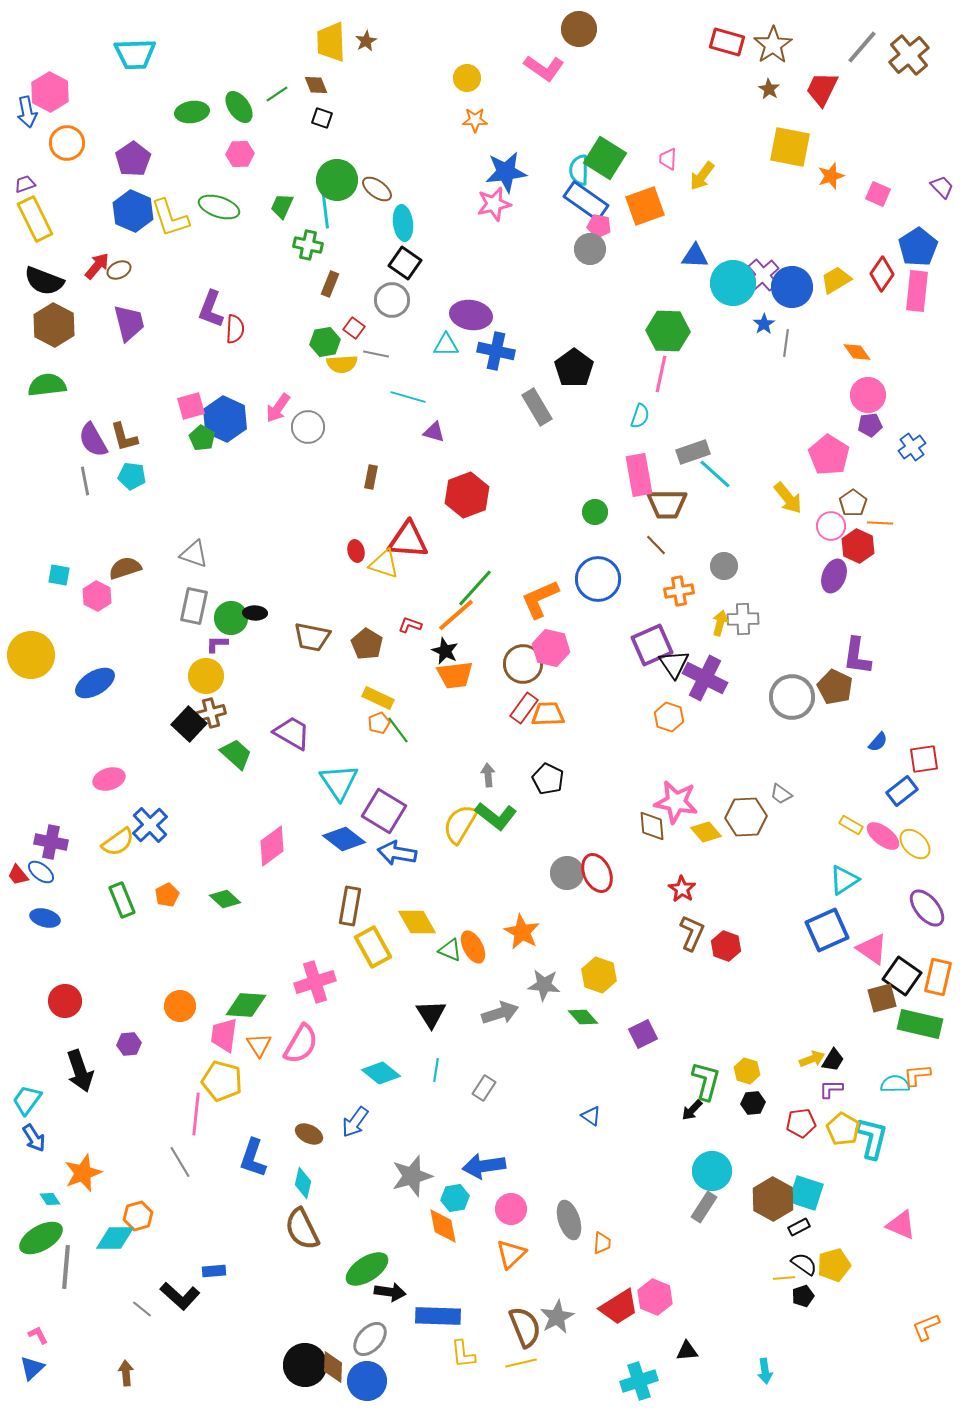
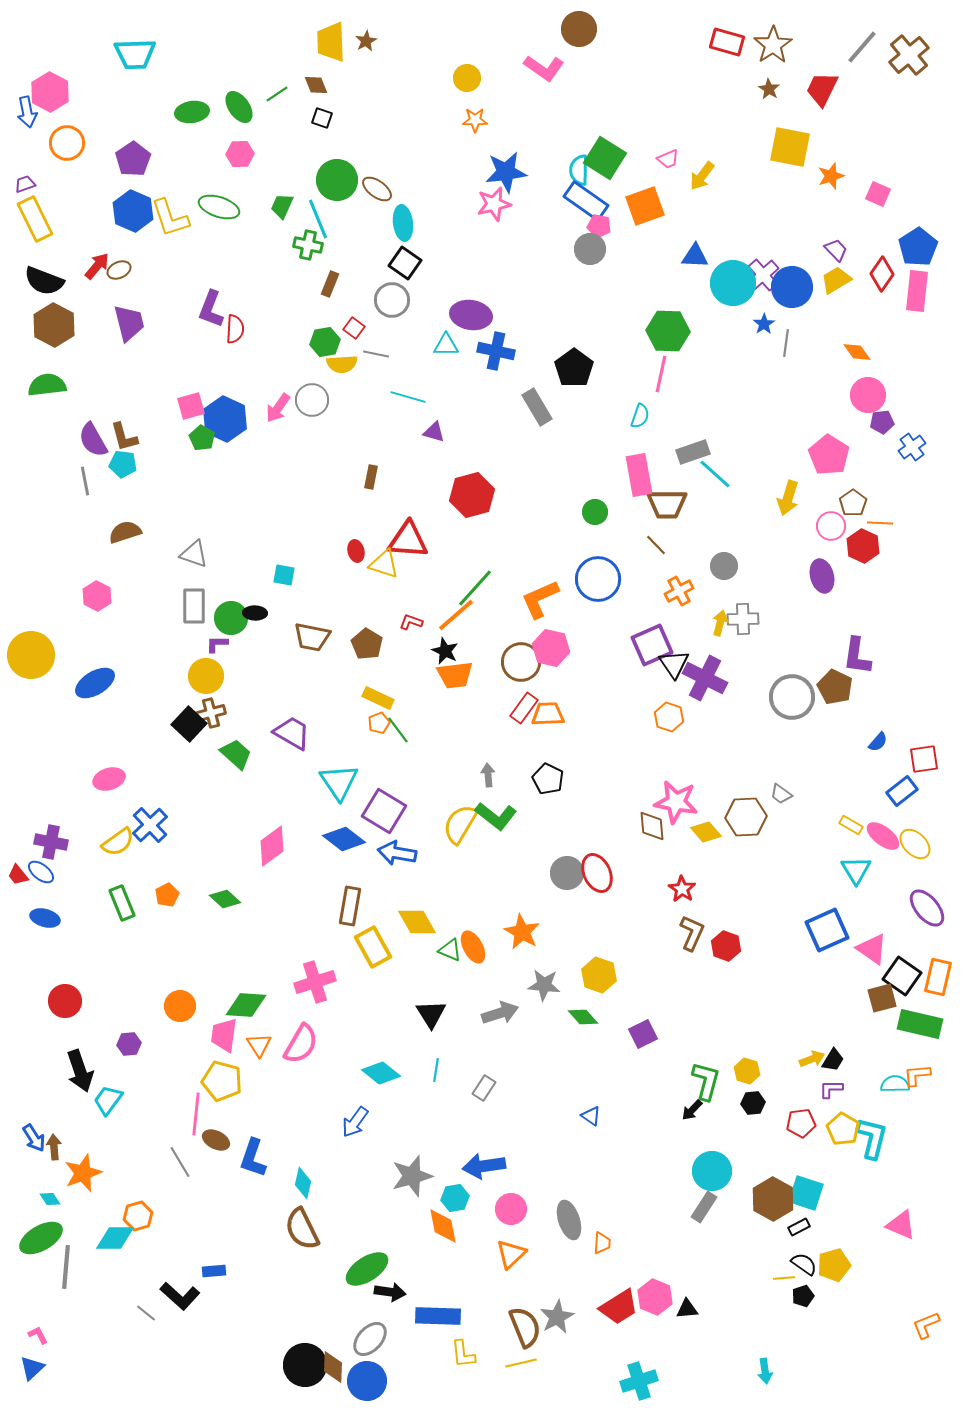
pink trapezoid at (668, 159): rotated 115 degrees counterclockwise
purple trapezoid at (942, 187): moved 106 px left, 63 px down
cyan line at (325, 208): moved 7 px left, 11 px down; rotated 15 degrees counterclockwise
purple pentagon at (870, 425): moved 12 px right, 3 px up
gray circle at (308, 427): moved 4 px right, 27 px up
cyan pentagon at (132, 476): moved 9 px left, 12 px up
red hexagon at (467, 495): moved 5 px right; rotated 6 degrees clockwise
yellow arrow at (788, 498): rotated 56 degrees clockwise
red hexagon at (858, 546): moved 5 px right
brown semicircle at (125, 568): moved 36 px up
cyan square at (59, 575): moved 225 px right
purple ellipse at (834, 576): moved 12 px left; rotated 36 degrees counterclockwise
orange cross at (679, 591): rotated 20 degrees counterclockwise
gray rectangle at (194, 606): rotated 12 degrees counterclockwise
red L-shape at (410, 625): moved 1 px right, 3 px up
brown circle at (523, 664): moved 2 px left, 2 px up
cyan triangle at (844, 880): moved 12 px right, 10 px up; rotated 28 degrees counterclockwise
green rectangle at (122, 900): moved 3 px down
cyan trapezoid at (27, 1100): moved 81 px right
brown ellipse at (309, 1134): moved 93 px left, 6 px down
gray line at (142, 1309): moved 4 px right, 4 px down
orange L-shape at (926, 1327): moved 2 px up
black triangle at (687, 1351): moved 42 px up
brown arrow at (126, 1373): moved 72 px left, 226 px up
